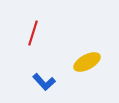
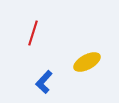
blue L-shape: rotated 85 degrees clockwise
